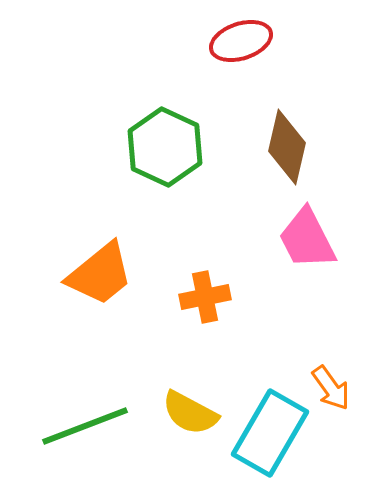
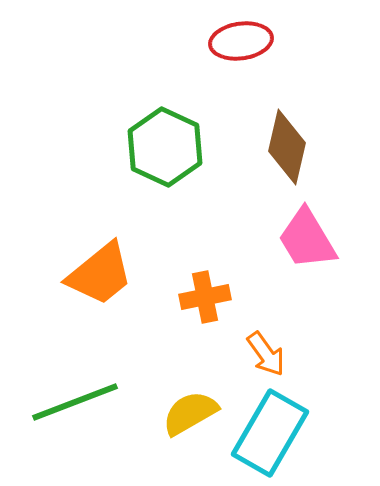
red ellipse: rotated 10 degrees clockwise
pink trapezoid: rotated 4 degrees counterclockwise
orange arrow: moved 65 px left, 34 px up
yellow semicircle: rotated 122 degrees clockwise
green line: moved 10 px left, 24 px up
